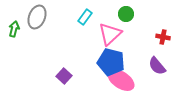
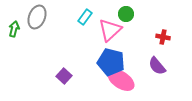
pink triangle: moved 4 px up
